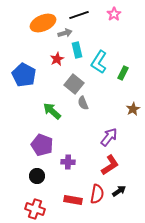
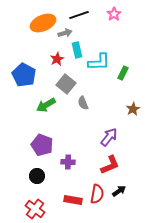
cyan L-shape: rotated 125 degrees counterclockwise
gray square: moved 8 px left
green arrow: moved 6 px left, 6 px up; rotated 72 degrees counterclockwise
red L-shape: rotated 10 degrees clockwise
red cross: rotated 18 degrees clockwise
